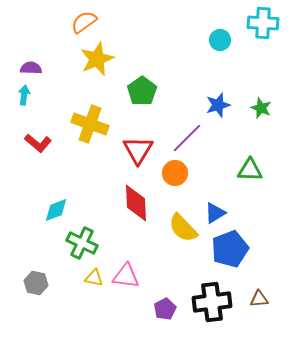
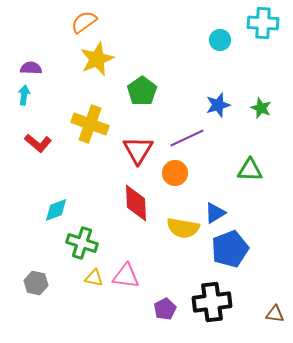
purple line: rotated 20 degrees clockwise
yellow semicircle: rotated 36 degrees counterclockwise
green cross: rotated 8 degrees counterclockwise
brown triangle: moved 16 px right, 15 px down; rotated 12 degrees clockwise
